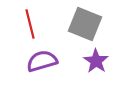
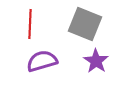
red line: rotated 16 degrees clockwise
